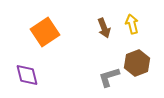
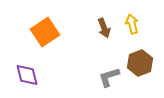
brown hexagon: moved 3 px right
